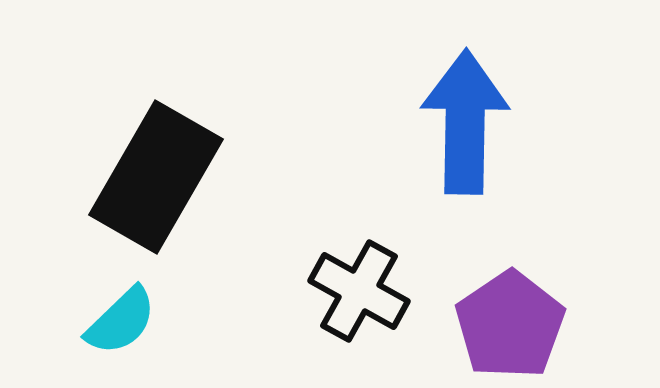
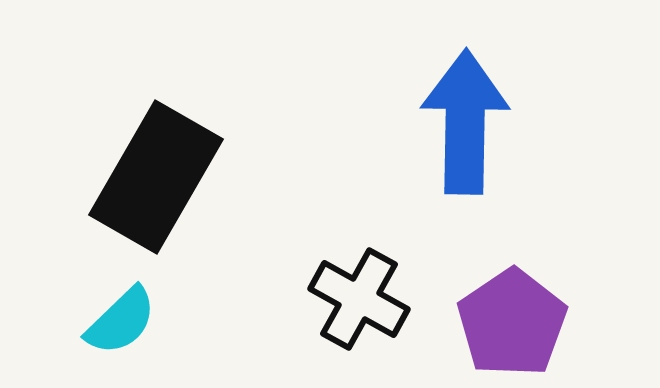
black cross: moved 8 px down
purple pentagon: moved 2 px right, 2 px up
